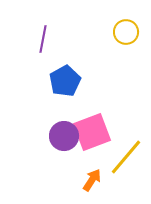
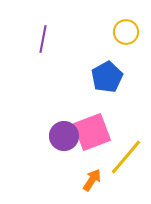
blue pentagon: moved 42 px right, 4 px up
